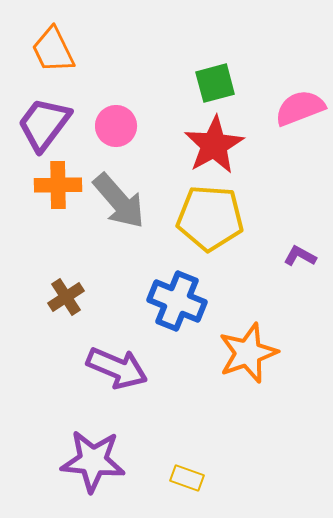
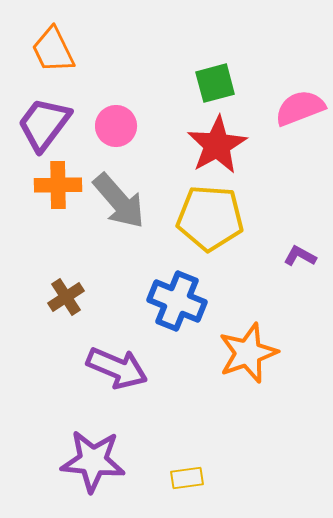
red star: moved 3 px right
yellow rectangle: rotated 28 degrees counterclockwise
